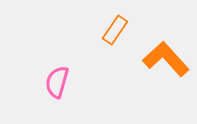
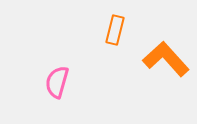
orange rectangle: rotated 20 degrees counterclockwise
